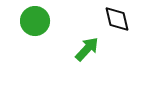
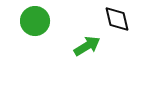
green arrow: moved 3 px up; rotated 16 degrees clockwise
